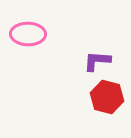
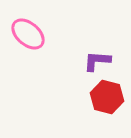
pink ellipse: rotated 40 degrees clockwise
